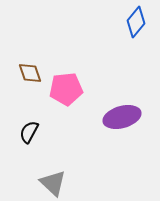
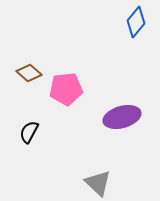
brown diamond: moved 1 px left; rotated 30 degrees counterclockwise
gray triangle: moved 45 px right
